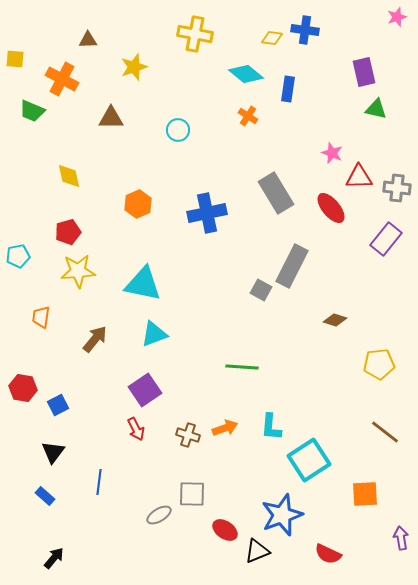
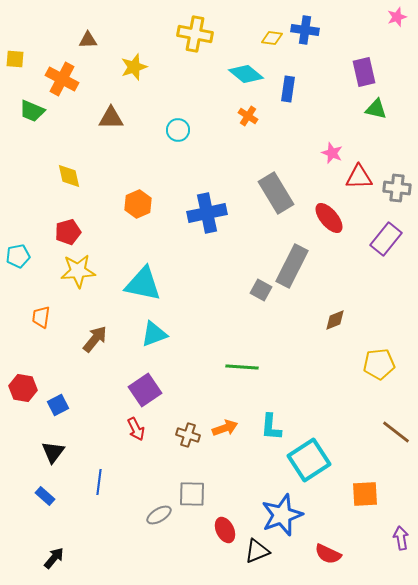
red ellipse at (331, 208): moved 2 px left, 10 px down
brown diamond at (335, 320): rotated 40 degrees counterclockwise
brown line at (385, 432): moved 11 px right
red ellipse at (225, 530): rotated 30 degrees clockwise
